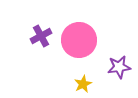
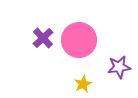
purple cross: moved 2 px right, 2 px down; rotated 15 degrees counterclockwise
